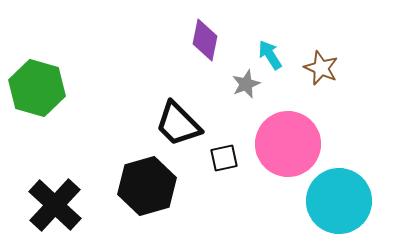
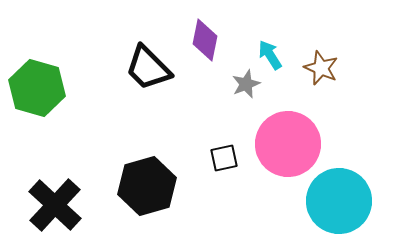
black trapezoid: moved 30 px left, 56 px up
